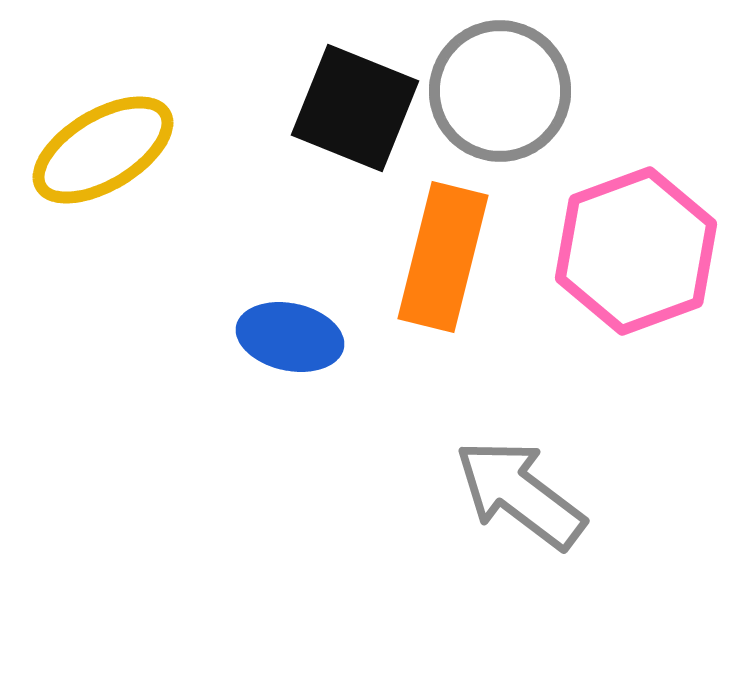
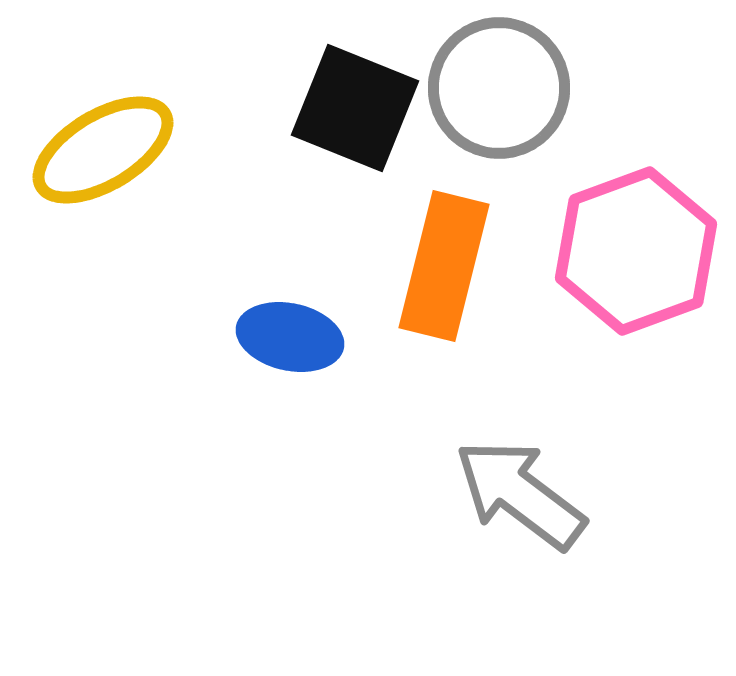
gray circle: moved 1 px left, 3 px up
orange rectangle: moved 1 px right, 9 px down
